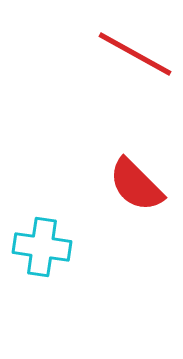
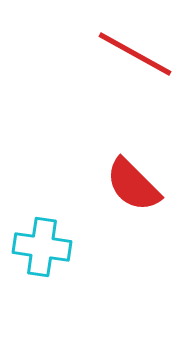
red semicircle: moved 3 px left
